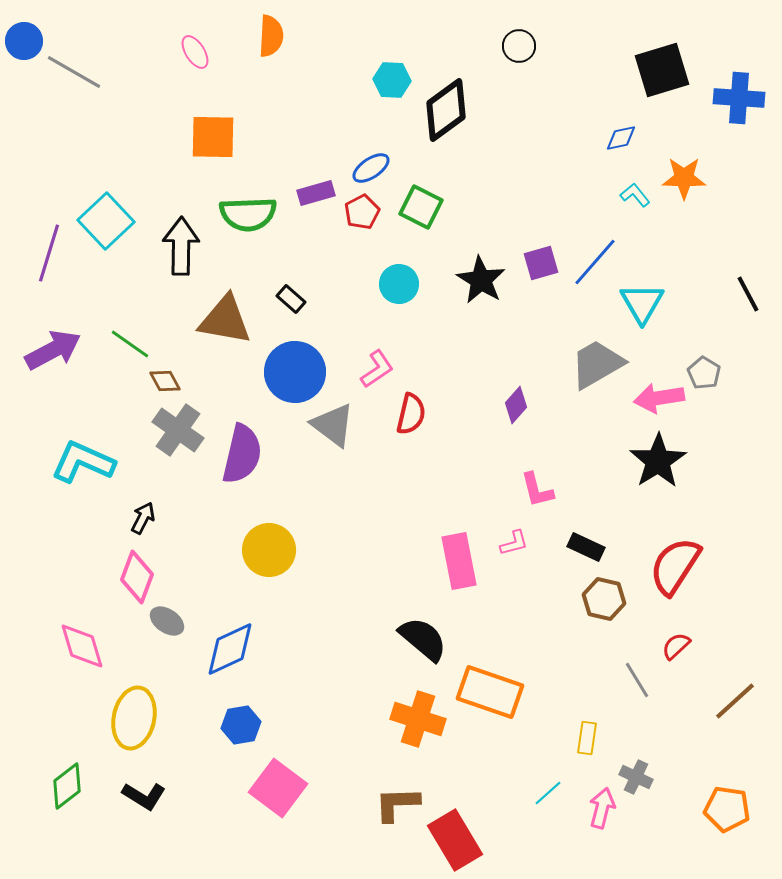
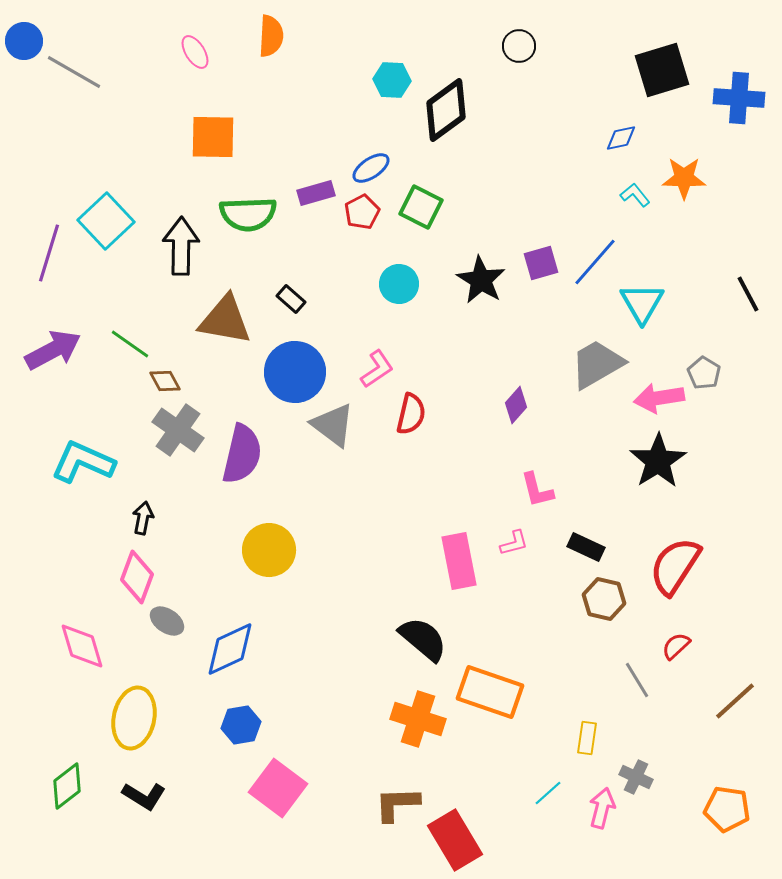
black arrow at (143, 518): rotated 16 degrees counterclockwise
